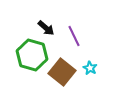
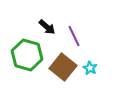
black arrow: moved 1 px right, 1 px up
green hexagon: moved 5 px left
brown square: moved 1 px right, 5 px up
